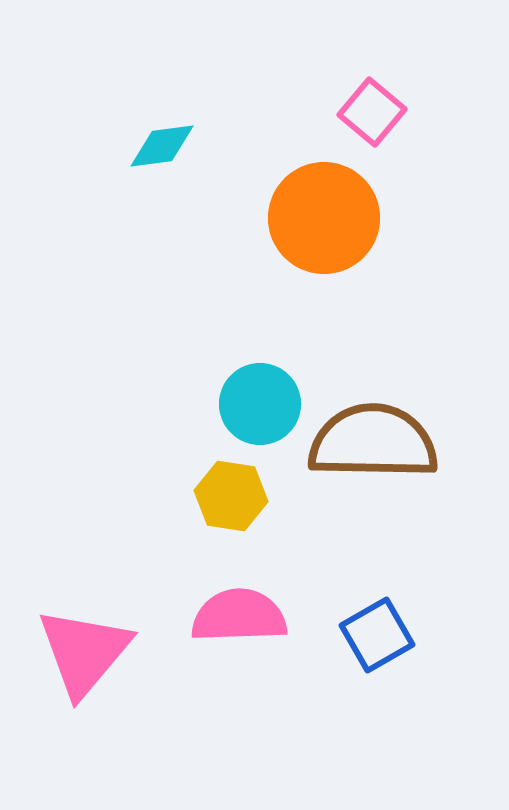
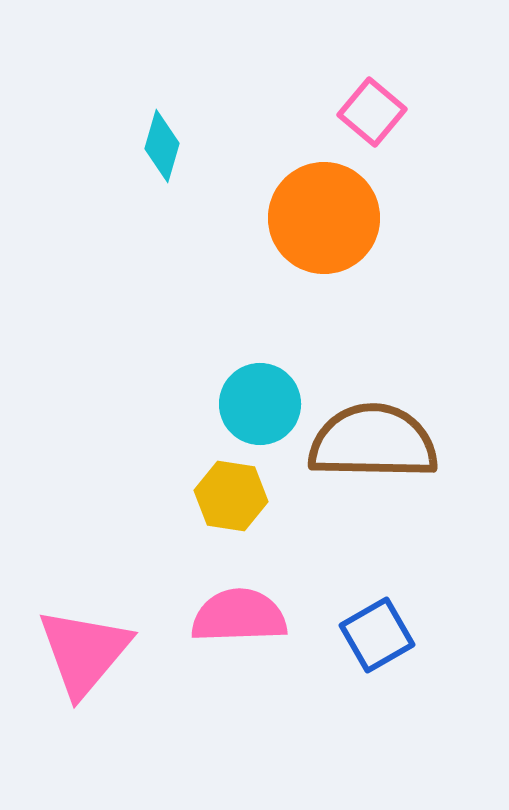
cyan diamond: rotated 66 degrees counterclockwise
